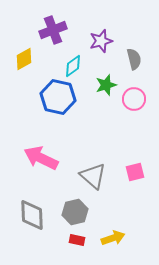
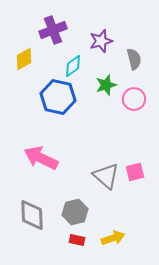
gray triangle: moved 13 px right
